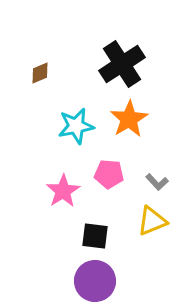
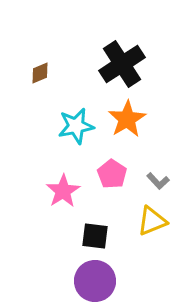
orange star: moved 2 px left
pink pentagon: moved 3 px right; rotated 28 degrees clockwise
gray L-shape: moved 1 px right, 1 px up
